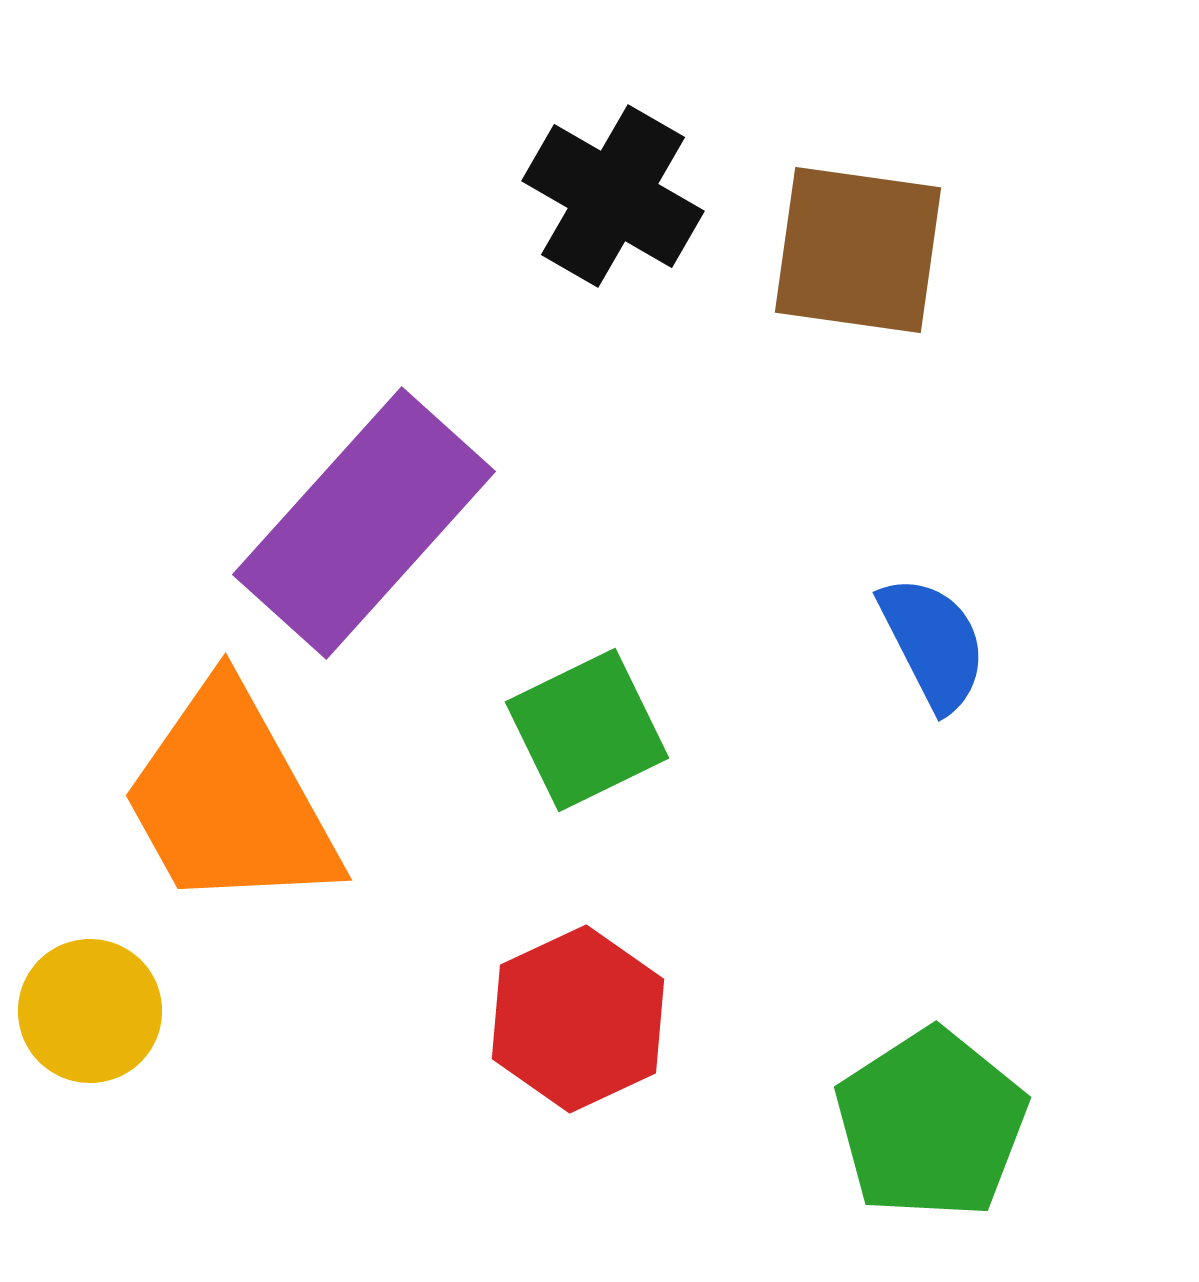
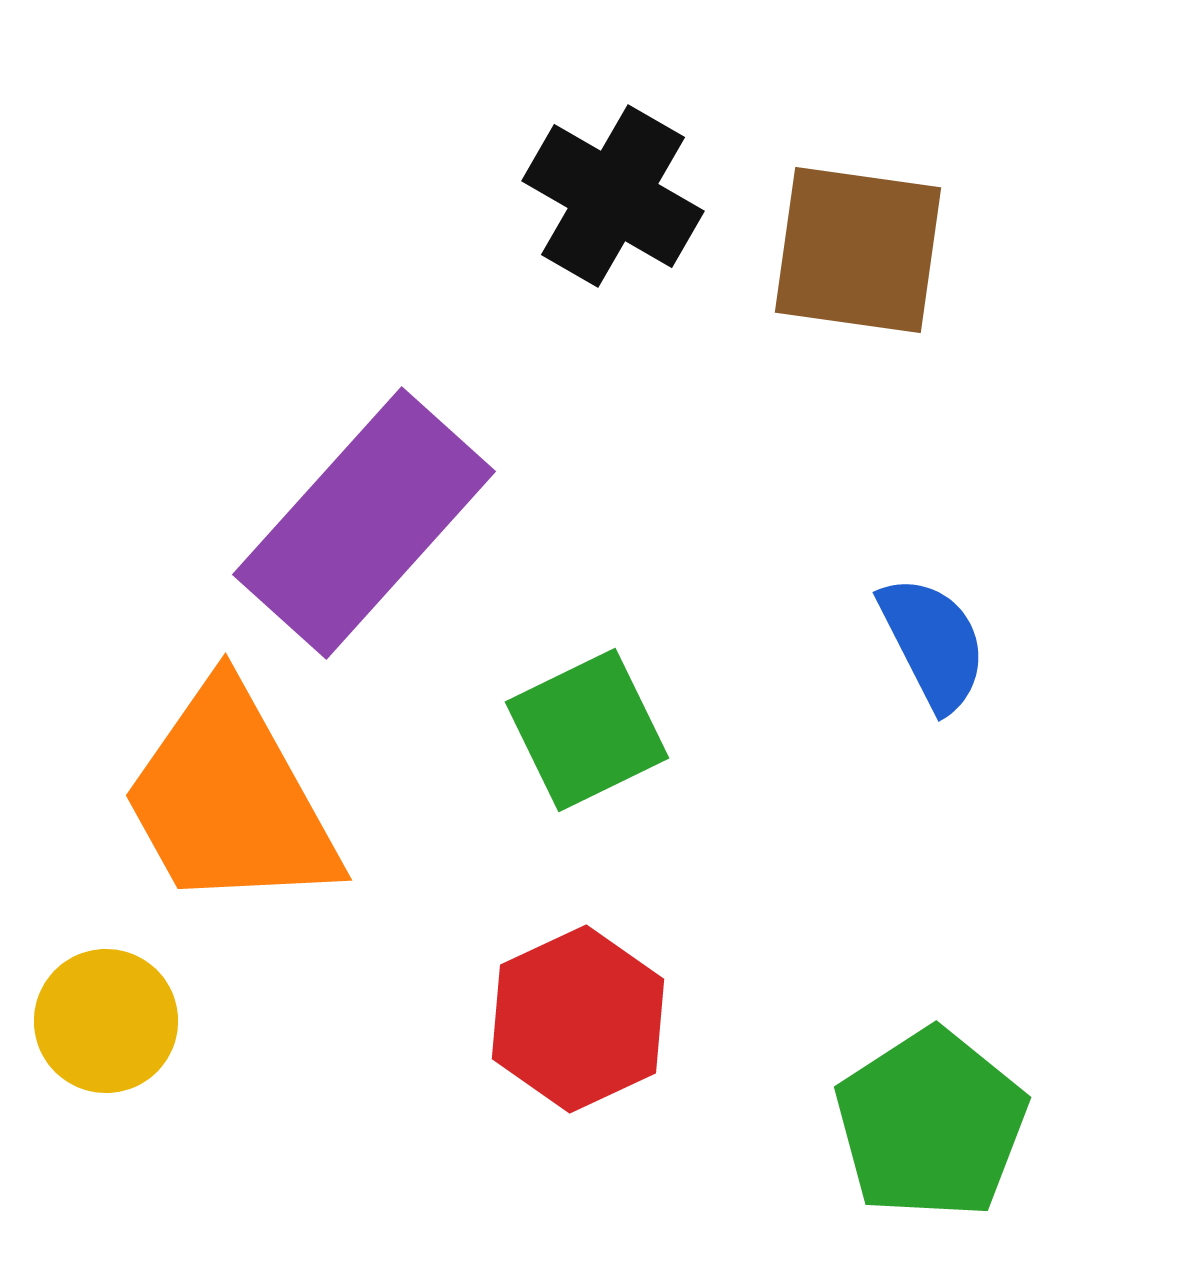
yellow circle: moved 16 px right, 10 px down
